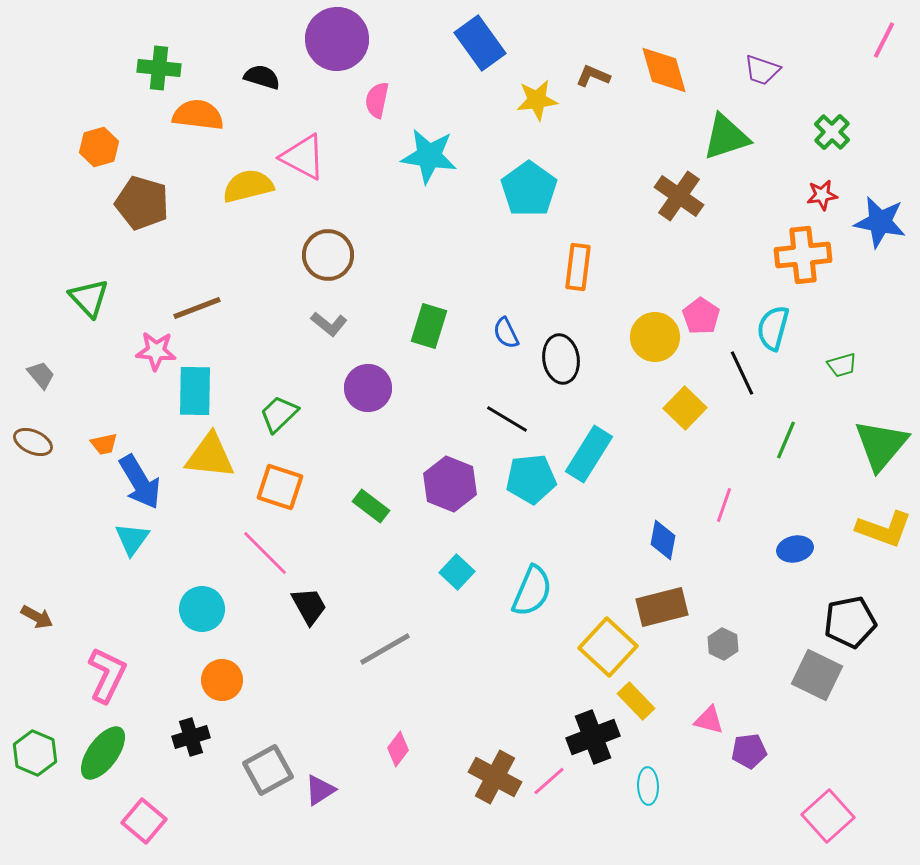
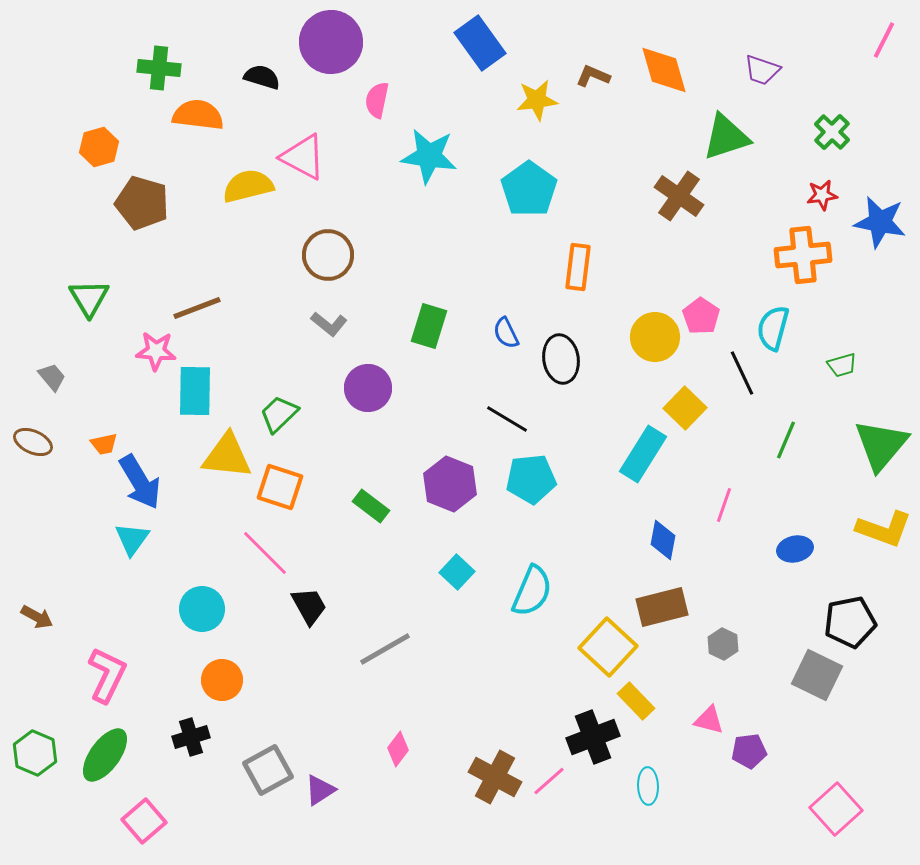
purple circle at (337, 39): moved 6 px left, 3 px down
green triangle at (89, 298): rotated 12 degrees clockwise
gray trapezoid at (41, 375): moved 11 px right, 2 px down
cyan rectangle at (589, 454): moved 54 px right
yellow triangle at (210, 456): moved 17 px right
green ellipse at (103, 753): moved 2 px right, 2 px down
pink square at (828, 816): moved 8 px right, 7 px up
pink square at (144, 821): rotated 9 degrees clockwise
